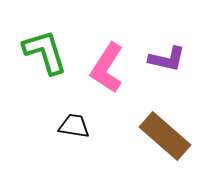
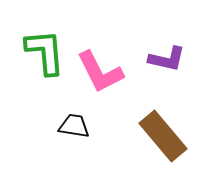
green L-shape: rotated 12 degrees clockwise
pink L-shape: moved 7 px left, 4 px down; rotated 60 degrees counterclockwise
brown rectangle: moved 2 px left; rotated 9 degrees clockwise
